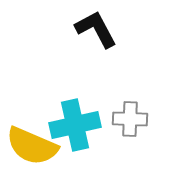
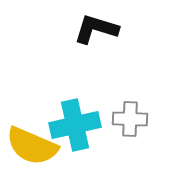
black L-shape: rotated 45 degrees counterclockwise
